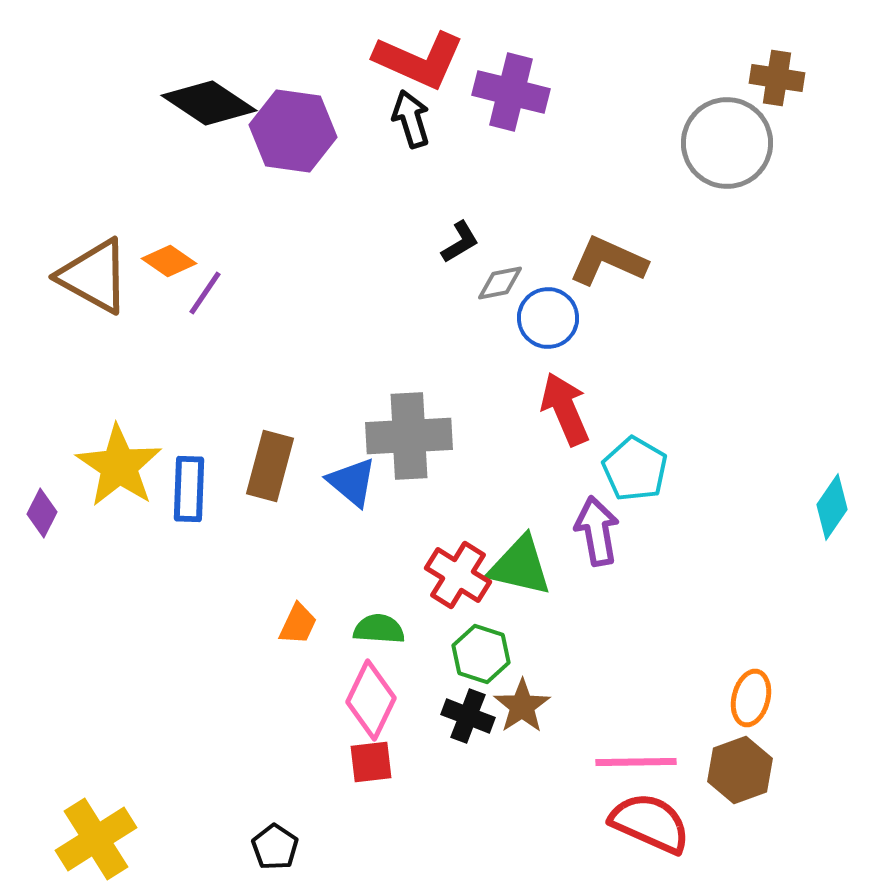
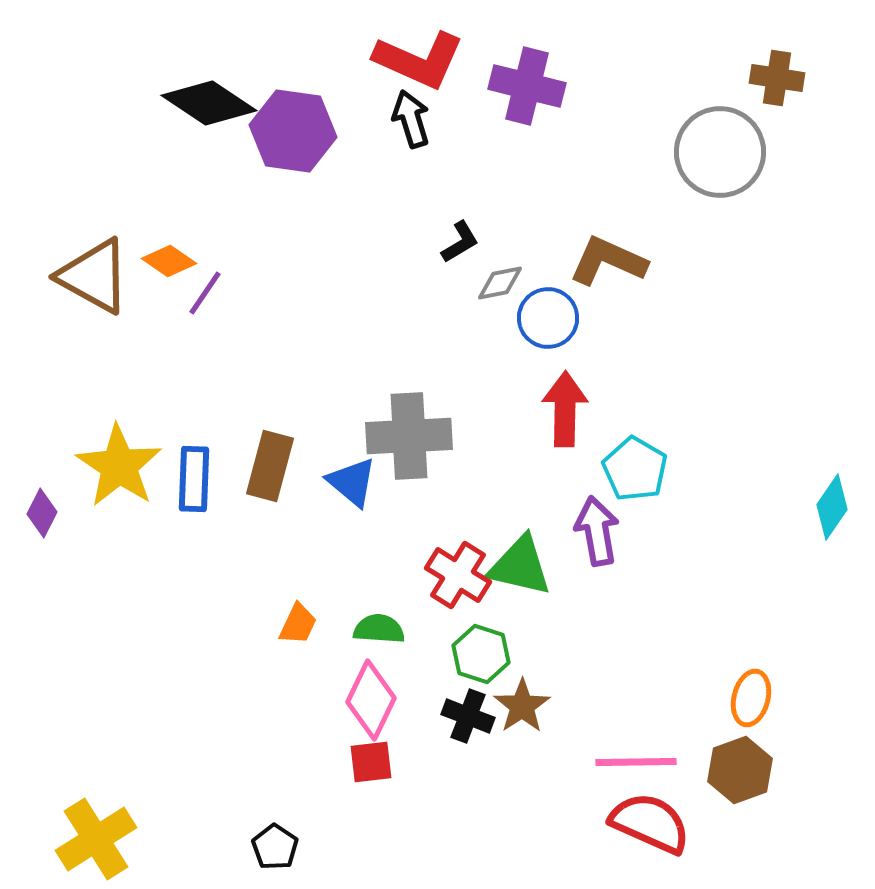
purple cross: moved 16 px right, 6 px up
gray circle: moved 7 px left, 9 px down
red arrow: rotated 24 degrees clockwise
blue rectangle: moved 5 px right, 10 px up
